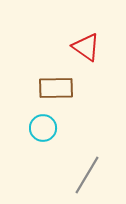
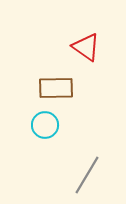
cyan circle: moved 2 px right, 3 px up
